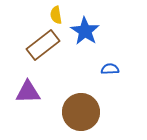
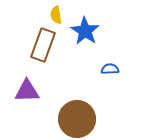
brown rectangle: rotated 32 degrees counterclockwise
purple triangle: moved 1 px left, 1 px up
brown circle: moved 4 px left, 7 px down
